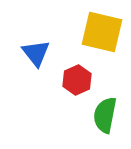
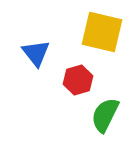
red hexagon: moved 1 px right; rotated 8 degrees clockwise
green semicircle: rotated 15 degrees clockwise
